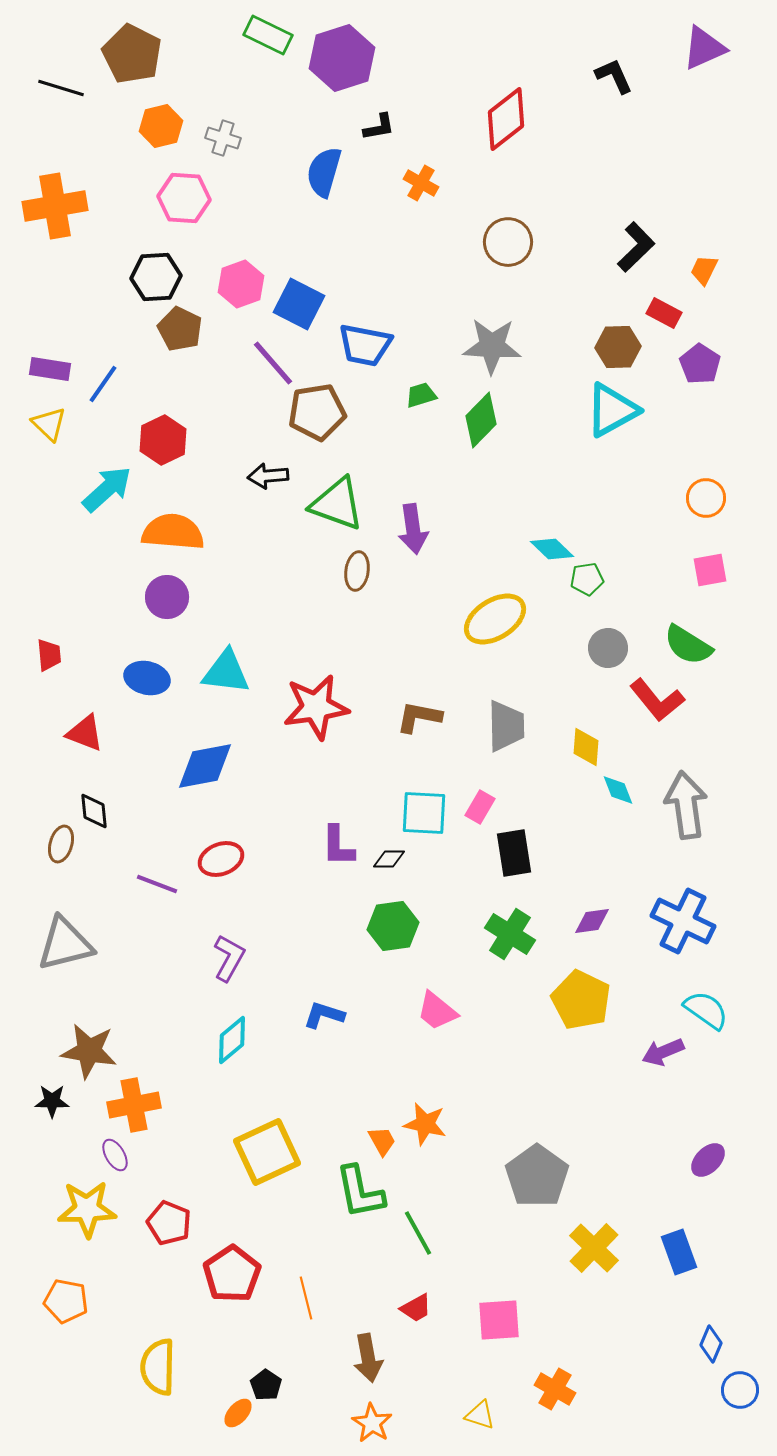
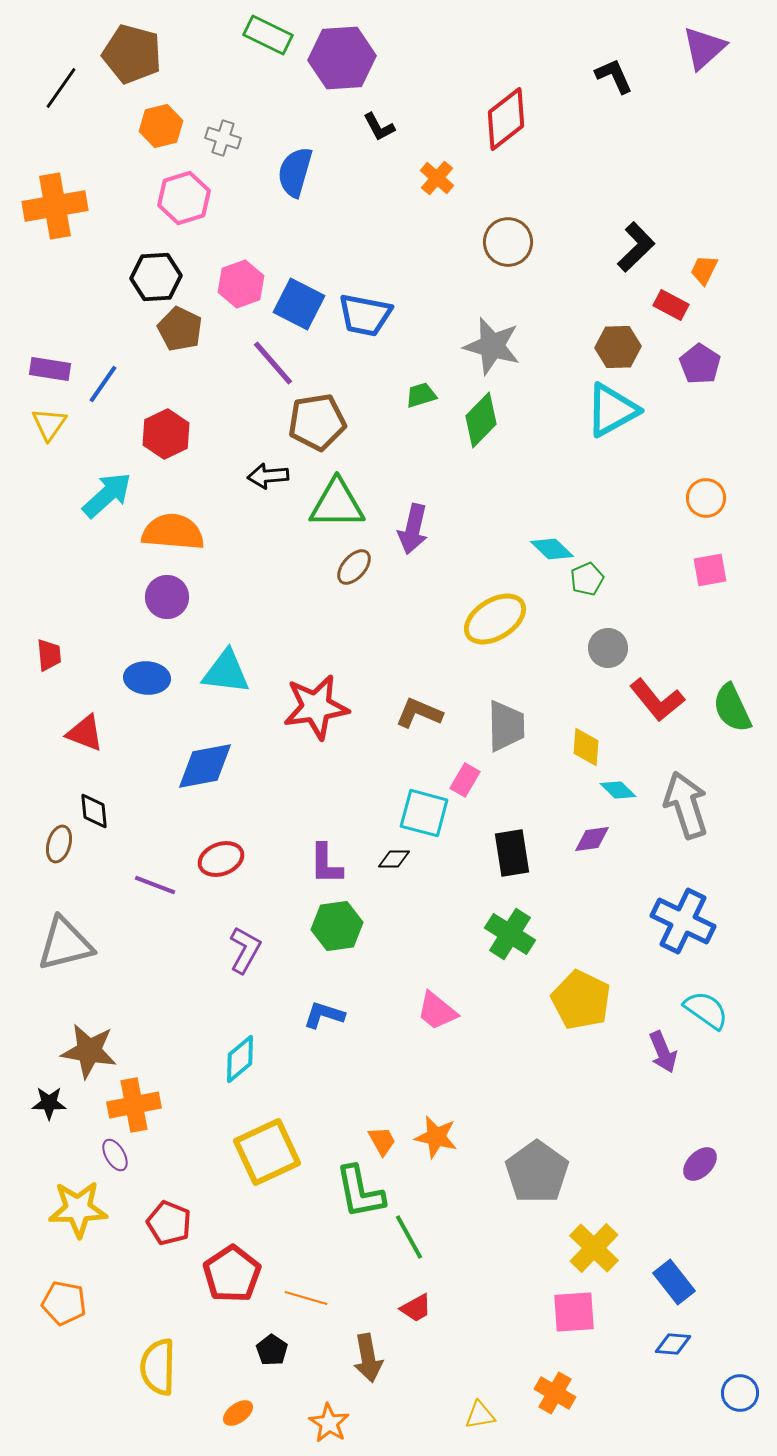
purple triangle at (704, 48): rotated 18 degrees counterclockwise
brown pentagon at (132, 54): rotated 12 degrees counterclockwise
purple hexagon at (342, 58): rotated 14 degrees clockwise
black line at (61, 88): rotated 72 degrees counterclockwise
black L-shape at (379, 127): rotated 72 degrees clockwise
blue semicircle at (324, 172): moved 29 px left
orange cross at (421, 183): moved 16 px right, 5 px up; rotated 12 degrees clockwise
pink hexagon at (184, 198): rotated 21 degrees counterclockwise
red rectangle at (664, 313): moved 7 px right, 8 px up
blue trapezoid at (365, 345): moved 30 px up
gray star at (492, 346): rotated 12 degrees clockwise
brown pentagon at (317, 412): moved 10 px down
yellow triangle at (49, 424): rotated 21 degrees clockwise
red hexagon at (163, 440): moved 3 px right, 6 px up
cyan arrow at (107, 489): moved 6 px down
green triangle at (337, 504): rotated 20 degrees counterclockwise
purple arrow at (413, 529): rotated 21 degrees clockwise
brown ellipse at (357, 571): moved 3 px left, 4 px up; rotated 33 degrees clockwise
green pentagon at (587, 579): rotated 16 degrees counterclockwise
green semicircle at (688, 645): moved 44 px right, 63 px down; rotated 33 degrees clockwise
blue ellipse at (147, 678): rotated 9 degrees counterclockwise
brown L-shape at (419, 717): moved 4 px up; rotated 12 degrees clockwise
cyan diamond at (618, 790): rotated 24 degrees counterclockwise
gray arrow at (686, 805): rotated 10 degrees counterclockwise
pink rectangle at (480, 807): moved 15 px left, 27 px up
cyan square at (424, 813): rotated 12 degrees clockwise
brown ellipse at (61, 844): moved 2 px left
purple L-shape at (338, 846): moved 12 px left, 18 px down
black rectangle at (514, 853): moved 2 px left
black diamond at (389, 859): moved 5 px right
purple line at (157, 884): moved 2 px left, 1 px down
purple diamond at (592, 921): moved 82 px up
green hexagon at (393, 926): moved 56 px left
purple L-shape at (229, 958): moved 16 px right, 8 px up
cyan diamond at (232, 1040): moved 8 px right, 19 px down
purple arrow at (663, 1052): rotated 90 degrees counterclockwise
black star at (52, 1101): moved 3 px left, 2 px down
orange star at (425, 1124): moved 11 px right, 13 px down
purple ellipse at (708, 1160): moved 8 px left, 4 px down
gray pentagon at (537, 1176): moved 4 px up
yellow star at (87, 1209): moved 9 px left
green line at (418, 1233): moved 9 px left, 4 px down
blue rectangle at (679, 1252): moved 5 px left, 30 px down; rotated 18 degrees counterclockwise
orange line at (306, 1298): rotated 60 degrees counterclockwise
orange pentagon at (66, 1301): moved 2 px left, 2 px down
pink square at (499, 1320): moved 75 px right, 8 px up
blue diamond at (711, 1344): moved 38 px left; rotated 72 degrees clockwise
black pentagon at (266, 1385): moved 6 px right, 35 px up
orange cross at (555, 1389): moved 4 px down
blue circle at (740, 1390): moved 3 px down
orange ellipse at (238, 1413): rotated 12 degrees clockwise
yellow triangle at (480, 1415): rotated 28 degrees counterclockwise
orange star at (372, 1423): moved 43 px left
